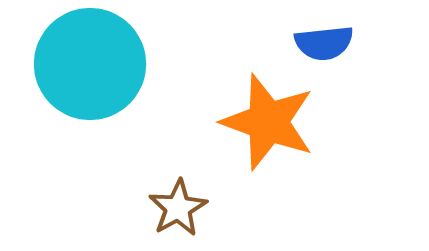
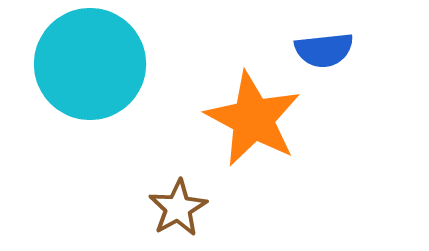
blue semicircle: moved 7 px down
orange star: moved 15 px left, 3 px up; rotated 8 degrees clockwise
